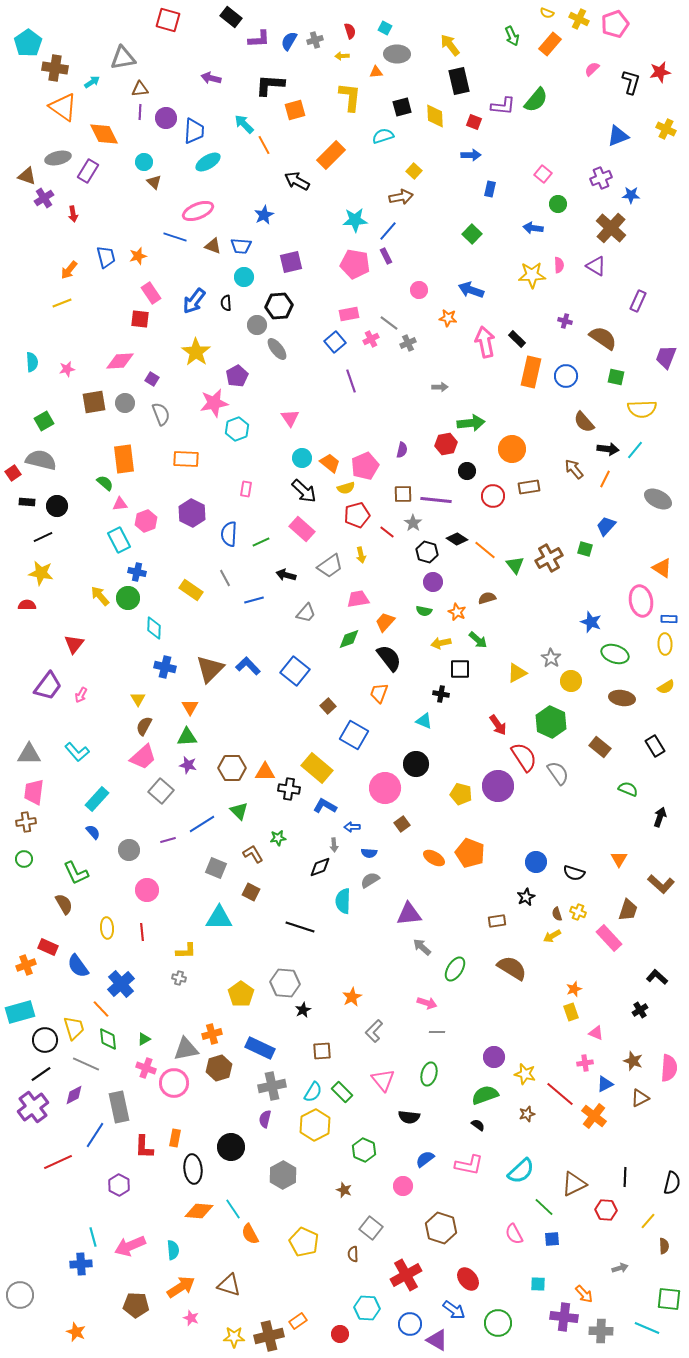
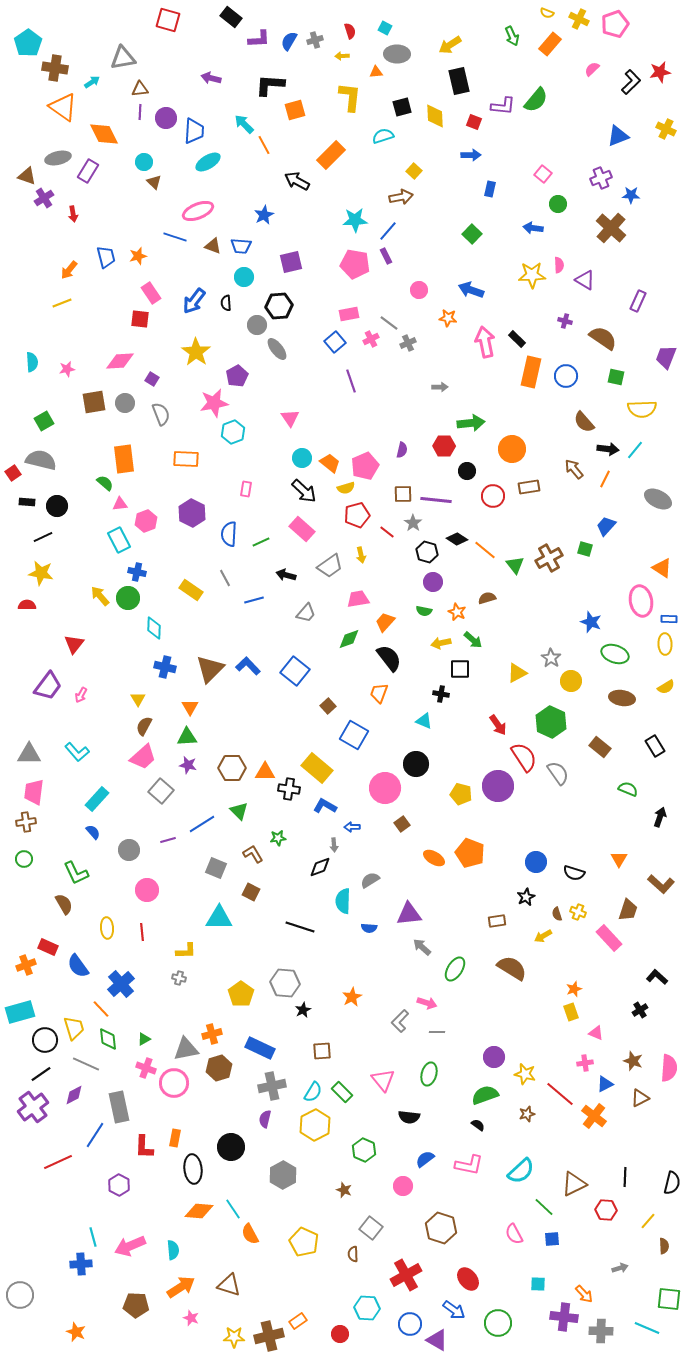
yellow arrow at (450, 45): rotated 85 degrees counterclockwise
black L-shape at (631, 82): rotated 30 degrees clockwise
purple triangle at (596, 266): moved 11 px left, 14 px down
cyan hexagon at (237, 429): moved 4 px left, 3 px down
red hexagon at (446, 444): moved 2 px left, 2 px down; rotated 10 degrees clockwise
green arrow at (478, 640): moved 5 px left
blue semicircle at (369, 853): moved 75 px down
yellow arrow at (552, 936): moved 9 px left
gray L-shape at (374, 1031): moved 26 px right, 10 px up
